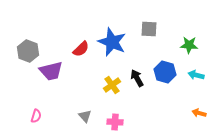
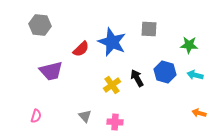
gray hexagon: moved 12 px right, 26 px up; rotated 15 degrees counterclockwise
cyan arrow: moved 1 px left
